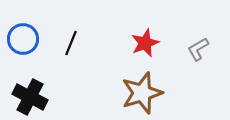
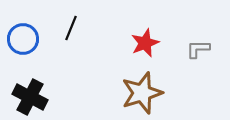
black line: moved 15 px up
gray L-shape: rotated 30 degrees clockwise
